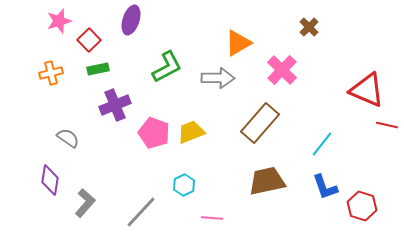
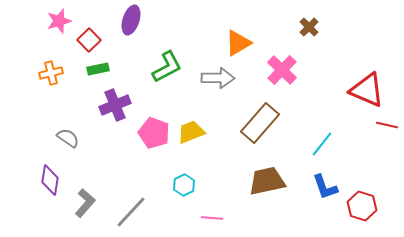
gray line: moved 10 px left
